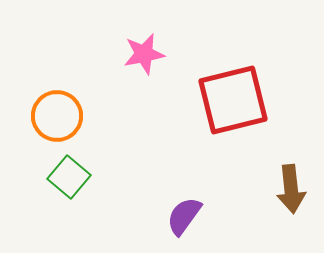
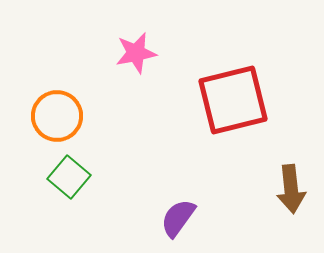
pink star: moved 8 px left, 1 px up
purple semicircle: moved 6 px left, 2 px down
